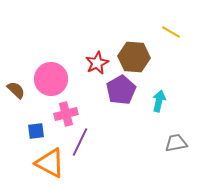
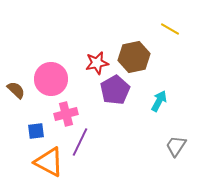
yellow line: moved 1 px left, 3 px up
brown hexagon: rotated 16 degrees counterclockwise
red star: rotated 15 degrees clockwise
purple pentagon: moved 6 px left
cyan arrow: rotated 15 degrees clockwise
gray trapezoid: moved 3 px down; rotated 45 degrees counterclockwise
orange triangle: moved 1 px left, 1 px up
